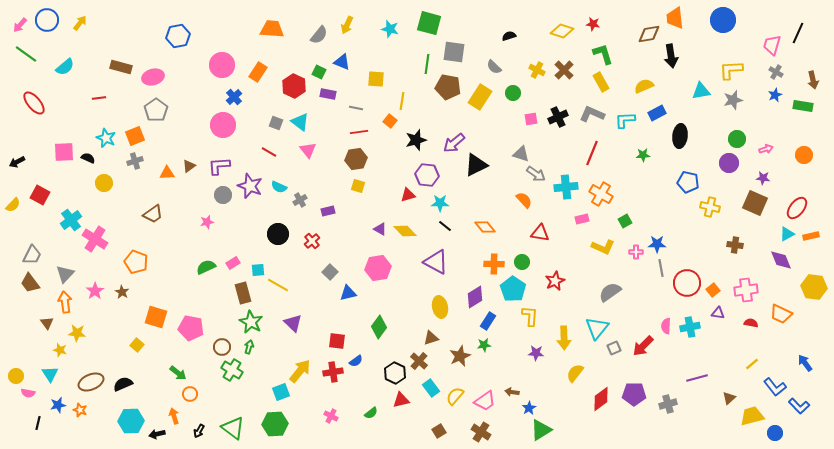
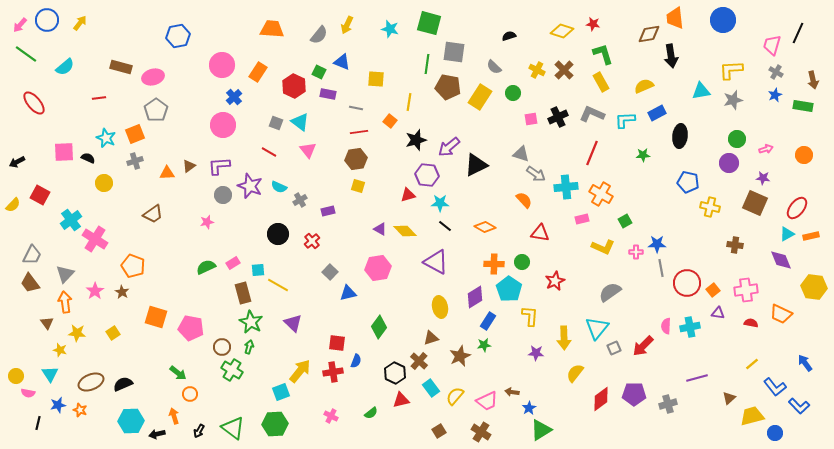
yellow line at (402, 101): moved 7 px right, 1 px down
orange square at (135, 136): moved 2 px up
purple arrow at (454, 143): moved 5 px left, 4 px down
orange diamond at (485, 227): rotated 20 degrees counterclockwise
orange pentagon at (136, 262): moved 3 px left, 4 px down
cyan pentagon at (513, 289): moved 4 px left
red square at (337, 341): moved 2 px down
yellow square at (137, 345): moved 24 px left, 12 px up; rotated 16 degrees clockwise
blue semicircle at (356, 361): rotated 32 degrees counterclockwise
pink trapezoid at (485, 401): moved 2 px right; rotated 10 degrees clockwise
